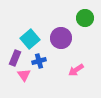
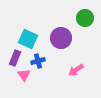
cyan square: moved 2 px left; rotated 24 degrees counterclockwise
blue cross: moved 1 px left
